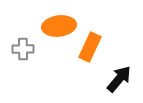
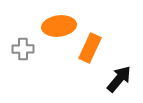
orange rectangle: moved 1 px down
